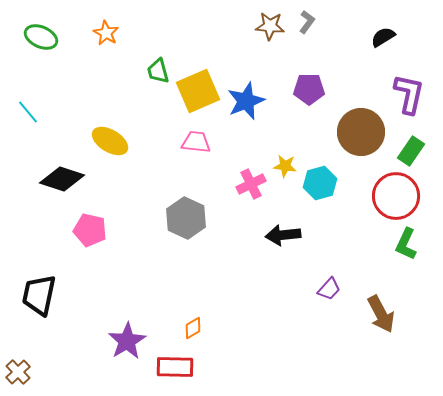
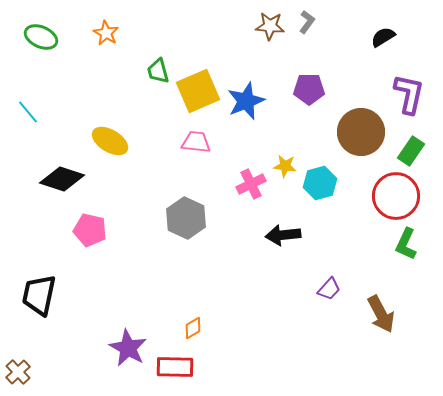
purple star: moved 1 px right, 7 px down; rotated 12 degrees counterclockwise
